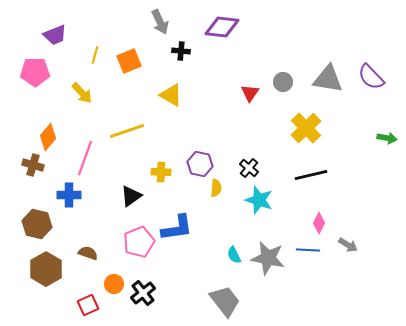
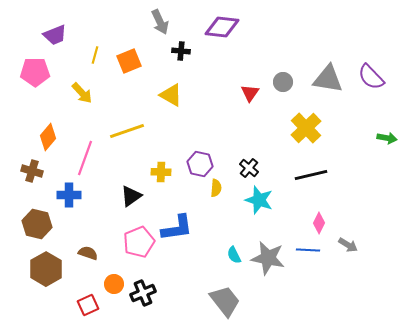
brown cross at (33, 165): moved 1 px left, 6 px down
black cross at (143, 293): rotated 15 degrees clockwise
